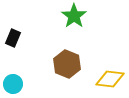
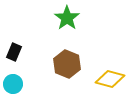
green star: moved 7 px left, 2 px down
black rectangle: moved 1 px right, 14 px down
yellow diamond: rotated 8 degrees clockwise
